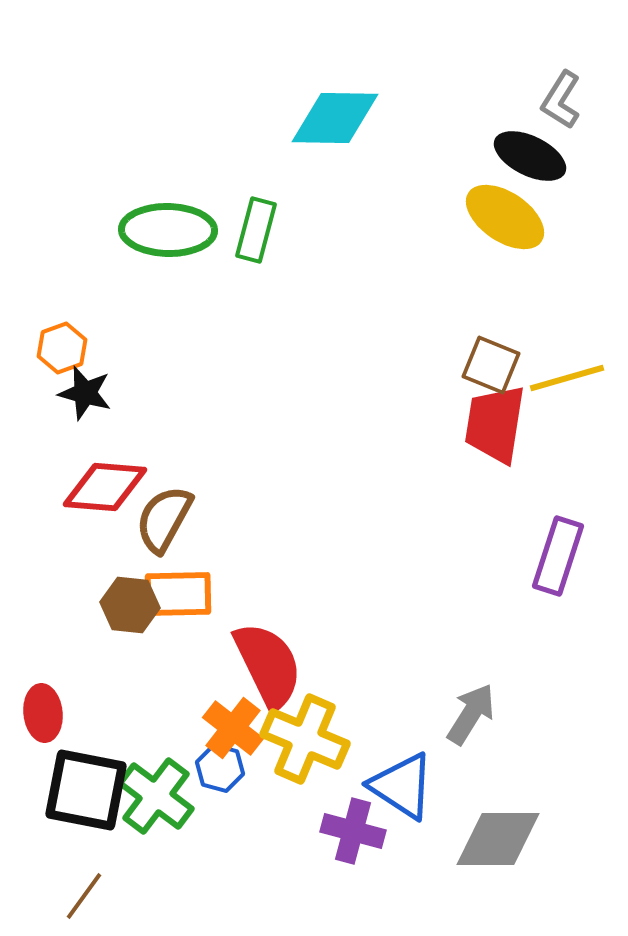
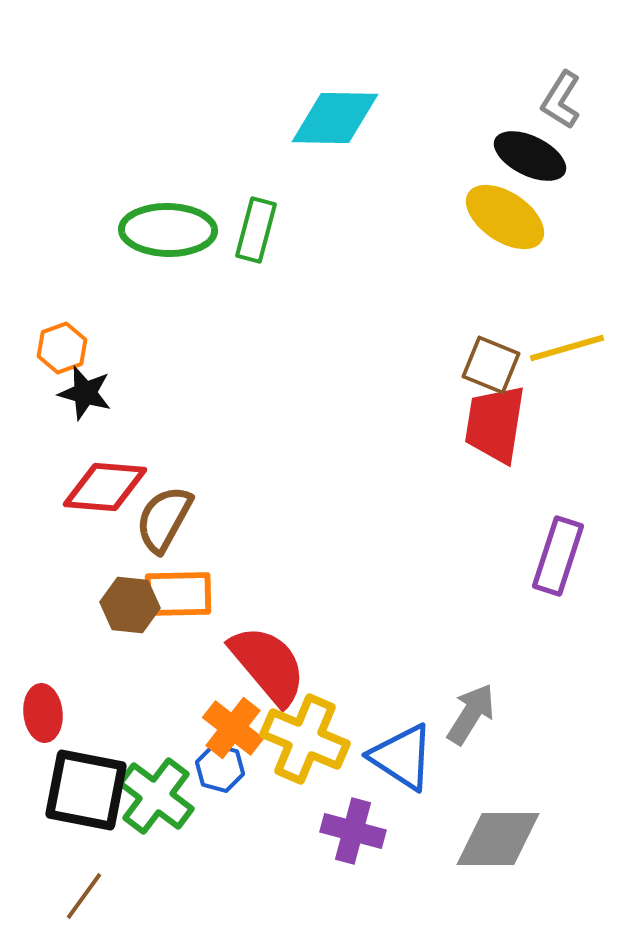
yellow line: moved 30 px up
red semicircle: rotated 14 degrees counterclockwise
blue triangle: moved 29 px up
